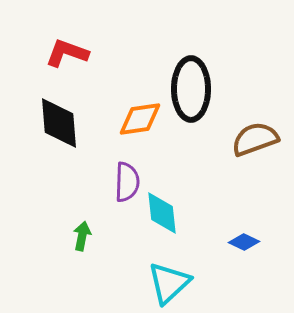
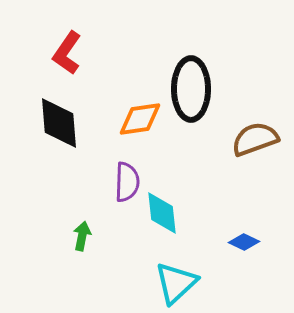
red L-shape: rotated 75 degrees counterclockwise
cyan triangle: moved 7 px right
